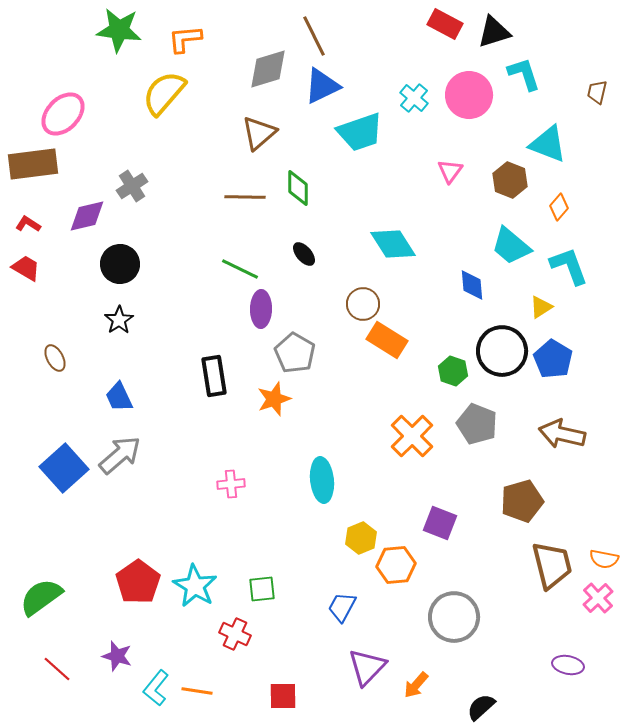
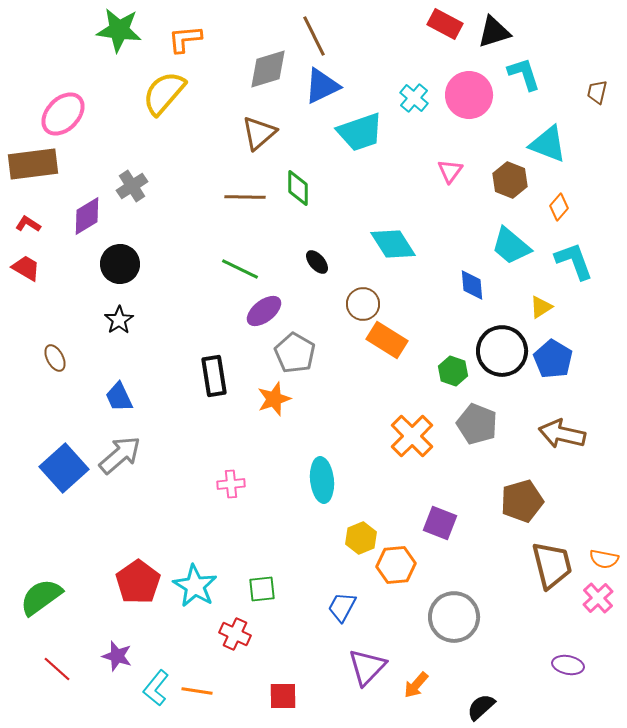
purple diamond at (87, 216): rotated 18 degrees counterclockwise
black ellipse at (304, 254): moved 13 px right, 8 px down
cyan L-shape at (569, 266): moved 5 px right, 5 px up
purple ellipse at (261, 309): moved 3 px right, 2 px down; rotated 51 degrees clockwise
